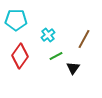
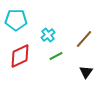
brown line: rotated 12 degrees clockwise
red diamond: rotated 30 degrees clockwise
black triangle: moved 13 px right, 4 px down
